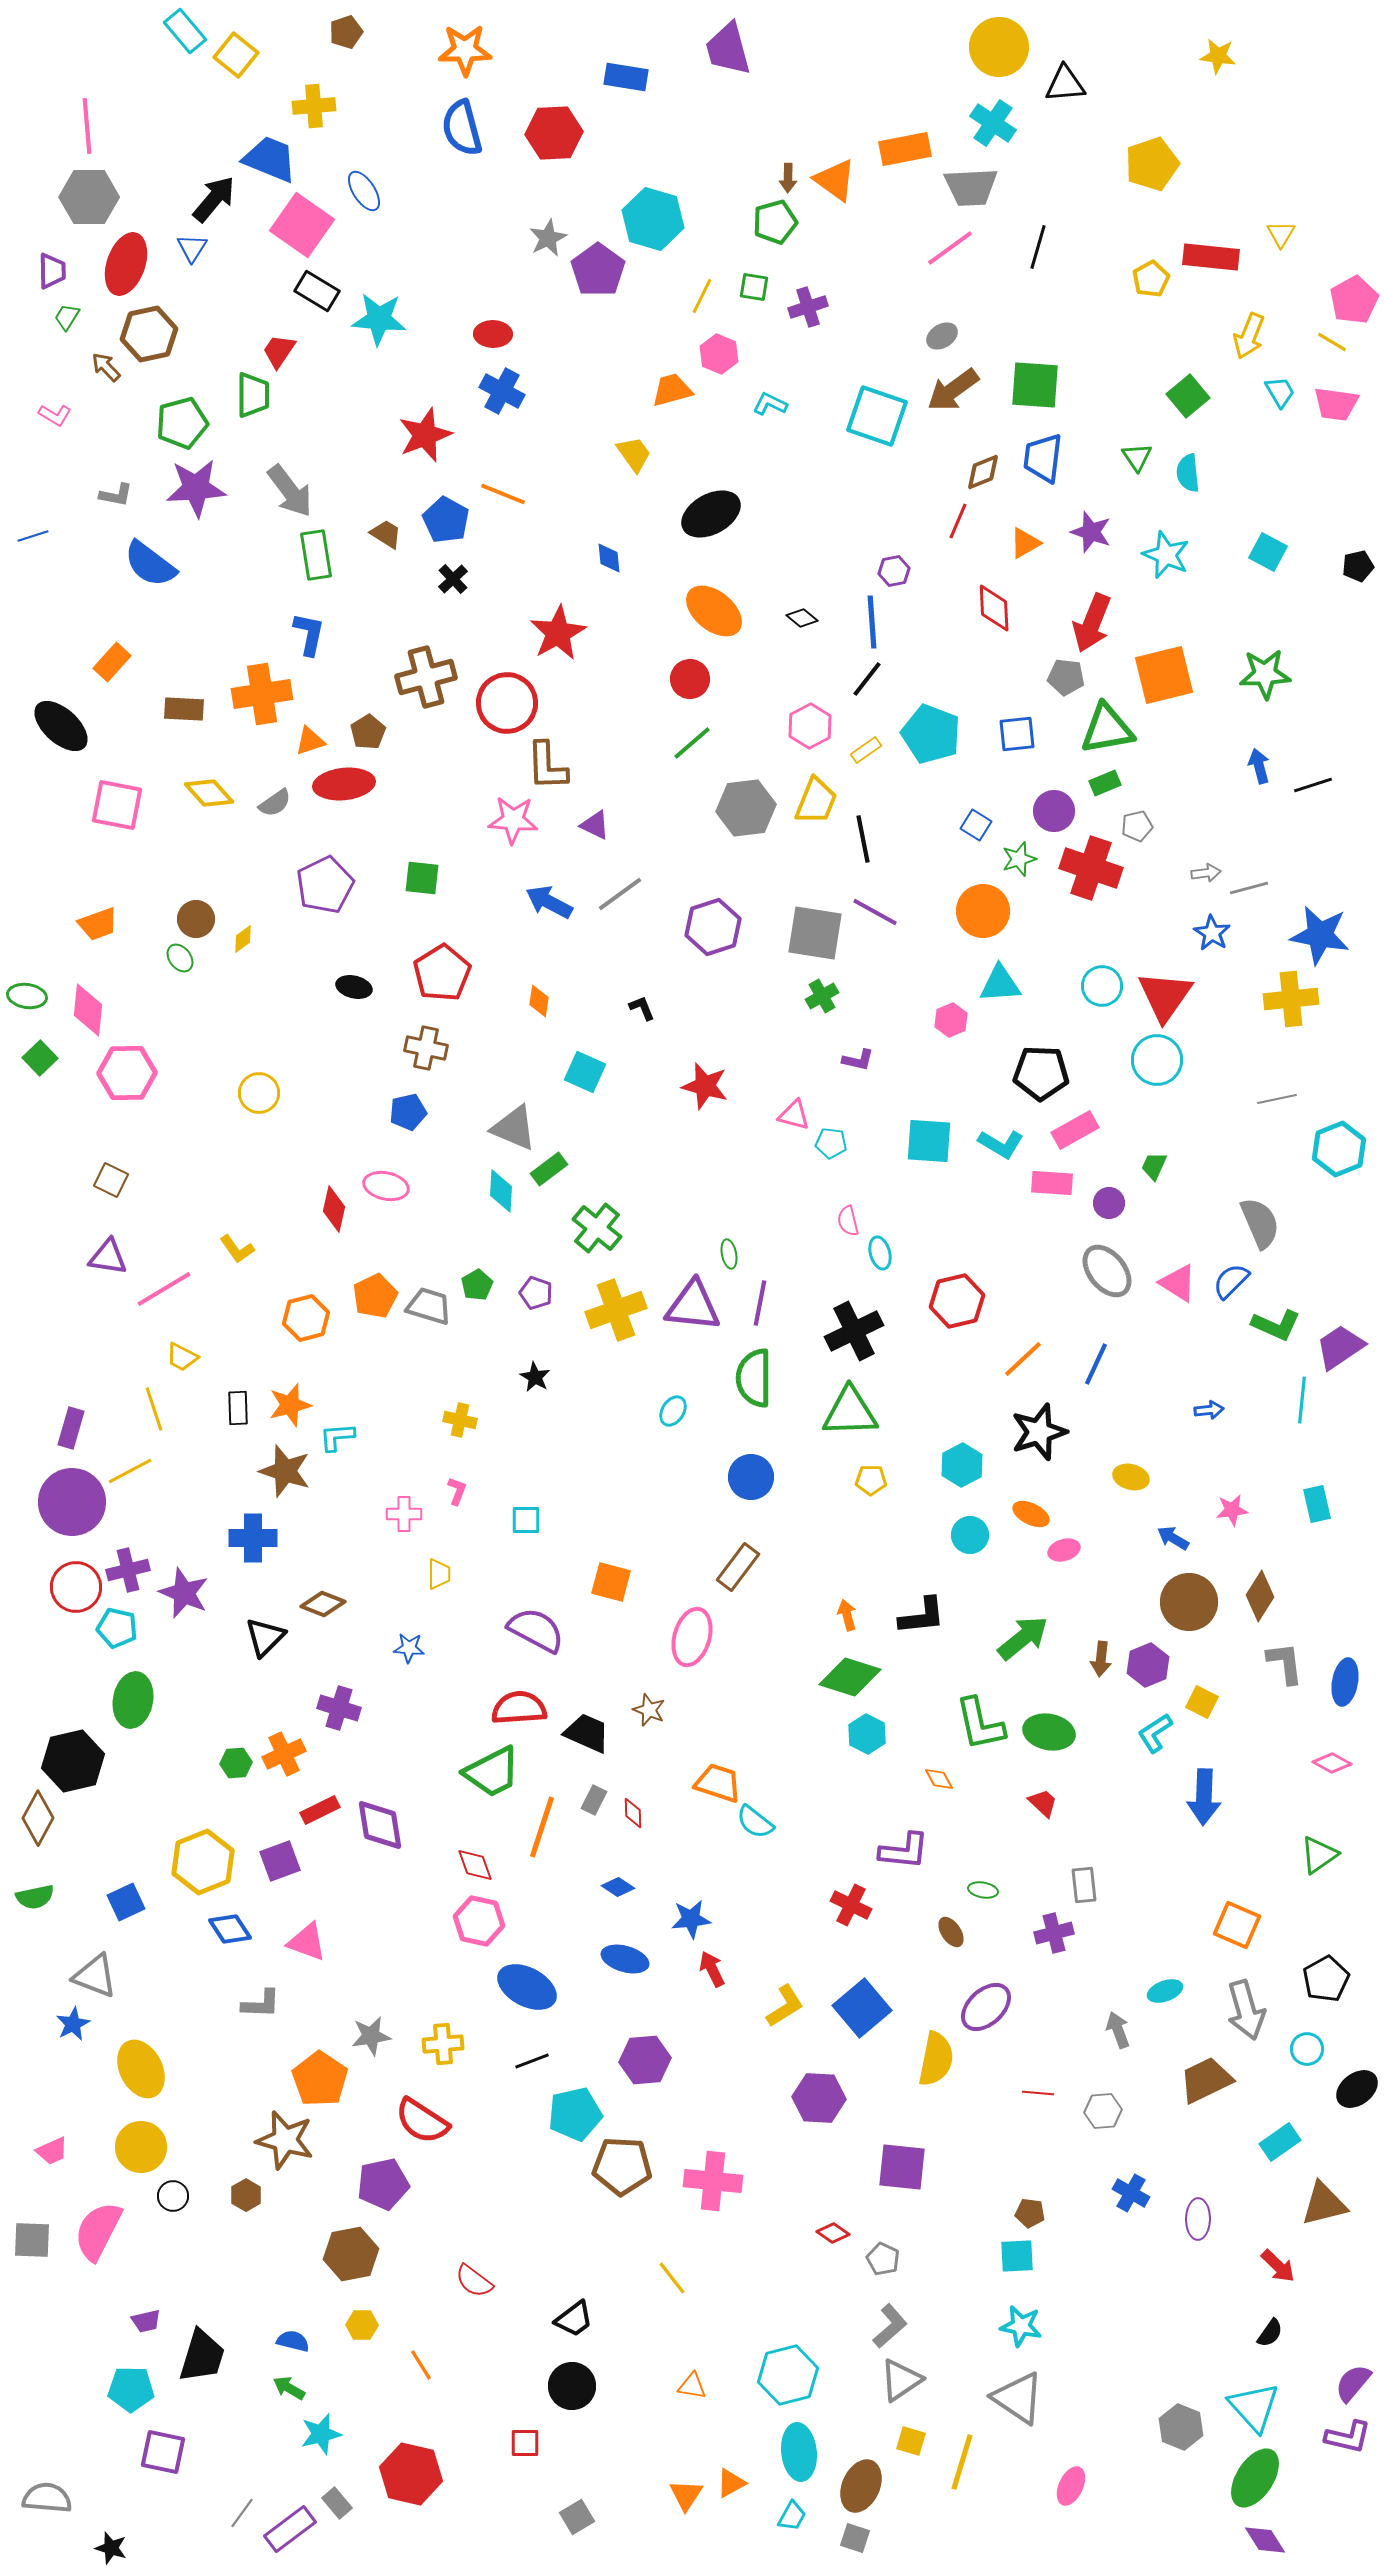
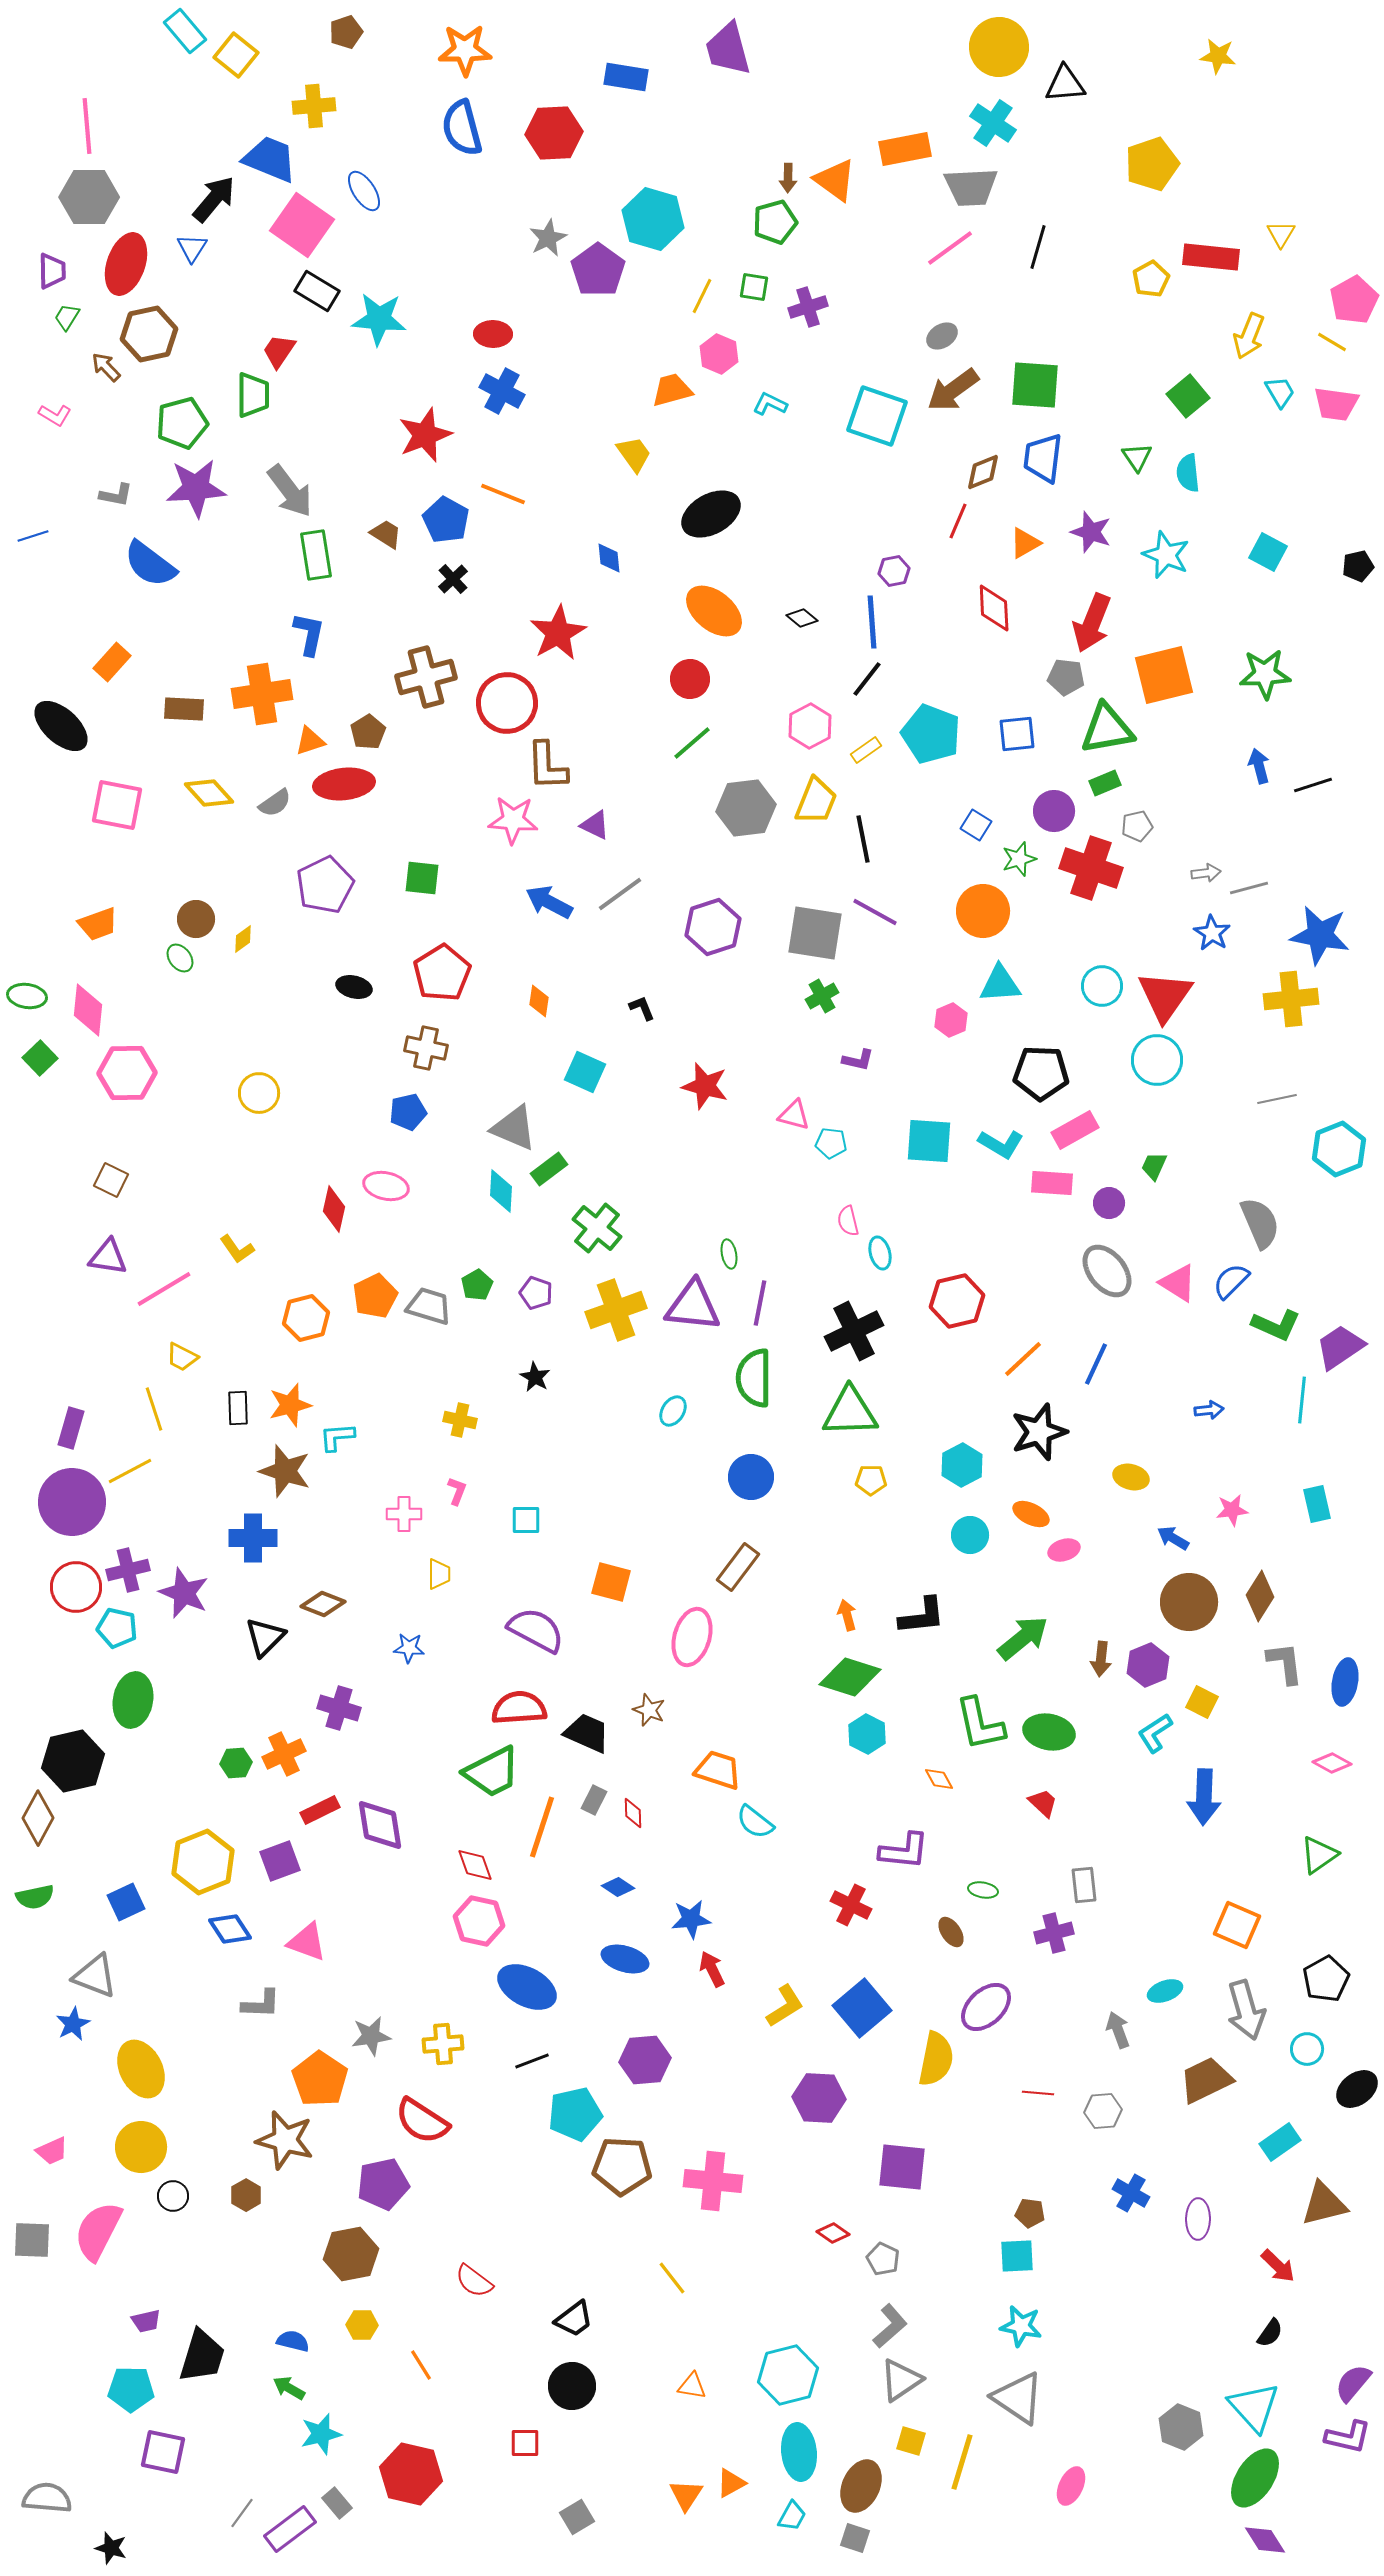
orange trapezoid at (718, 1783): moved 13 px up
